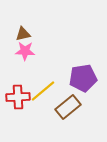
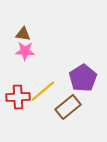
brown triangle: rotated 21 degrees clockwise
purple pentagon: rotated 24 degrees counterclockwise
